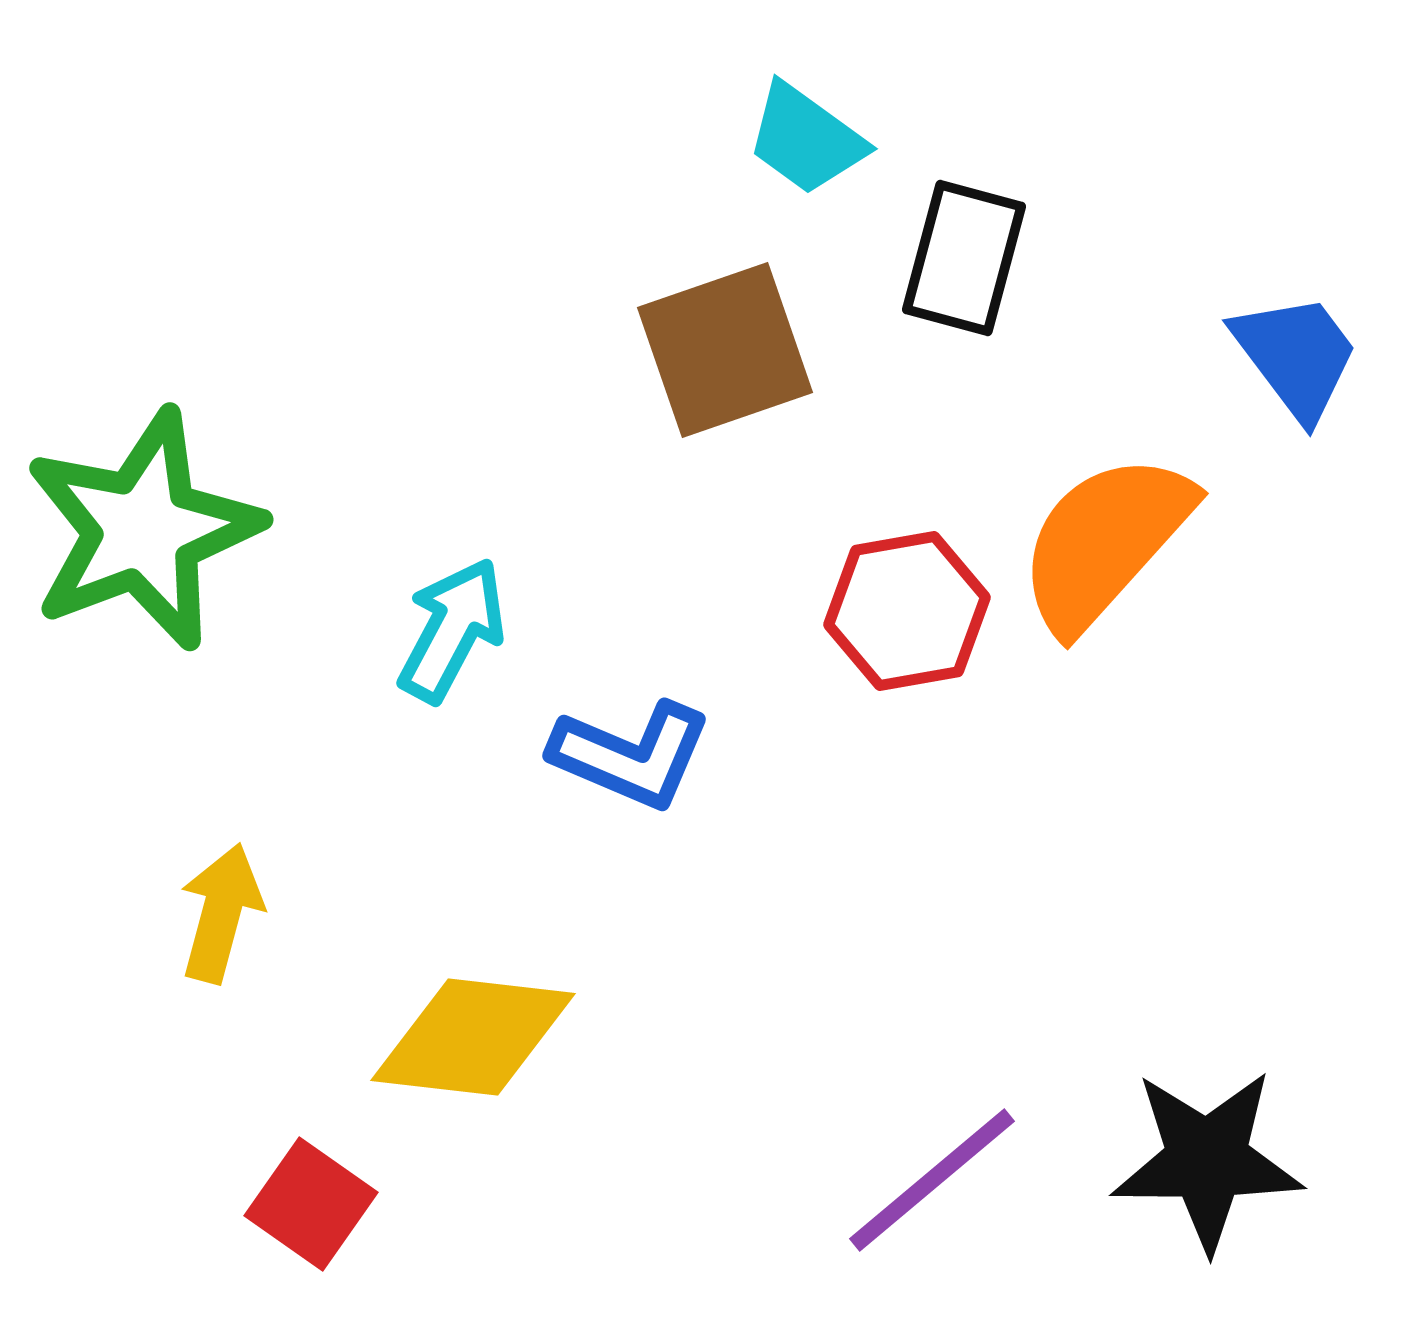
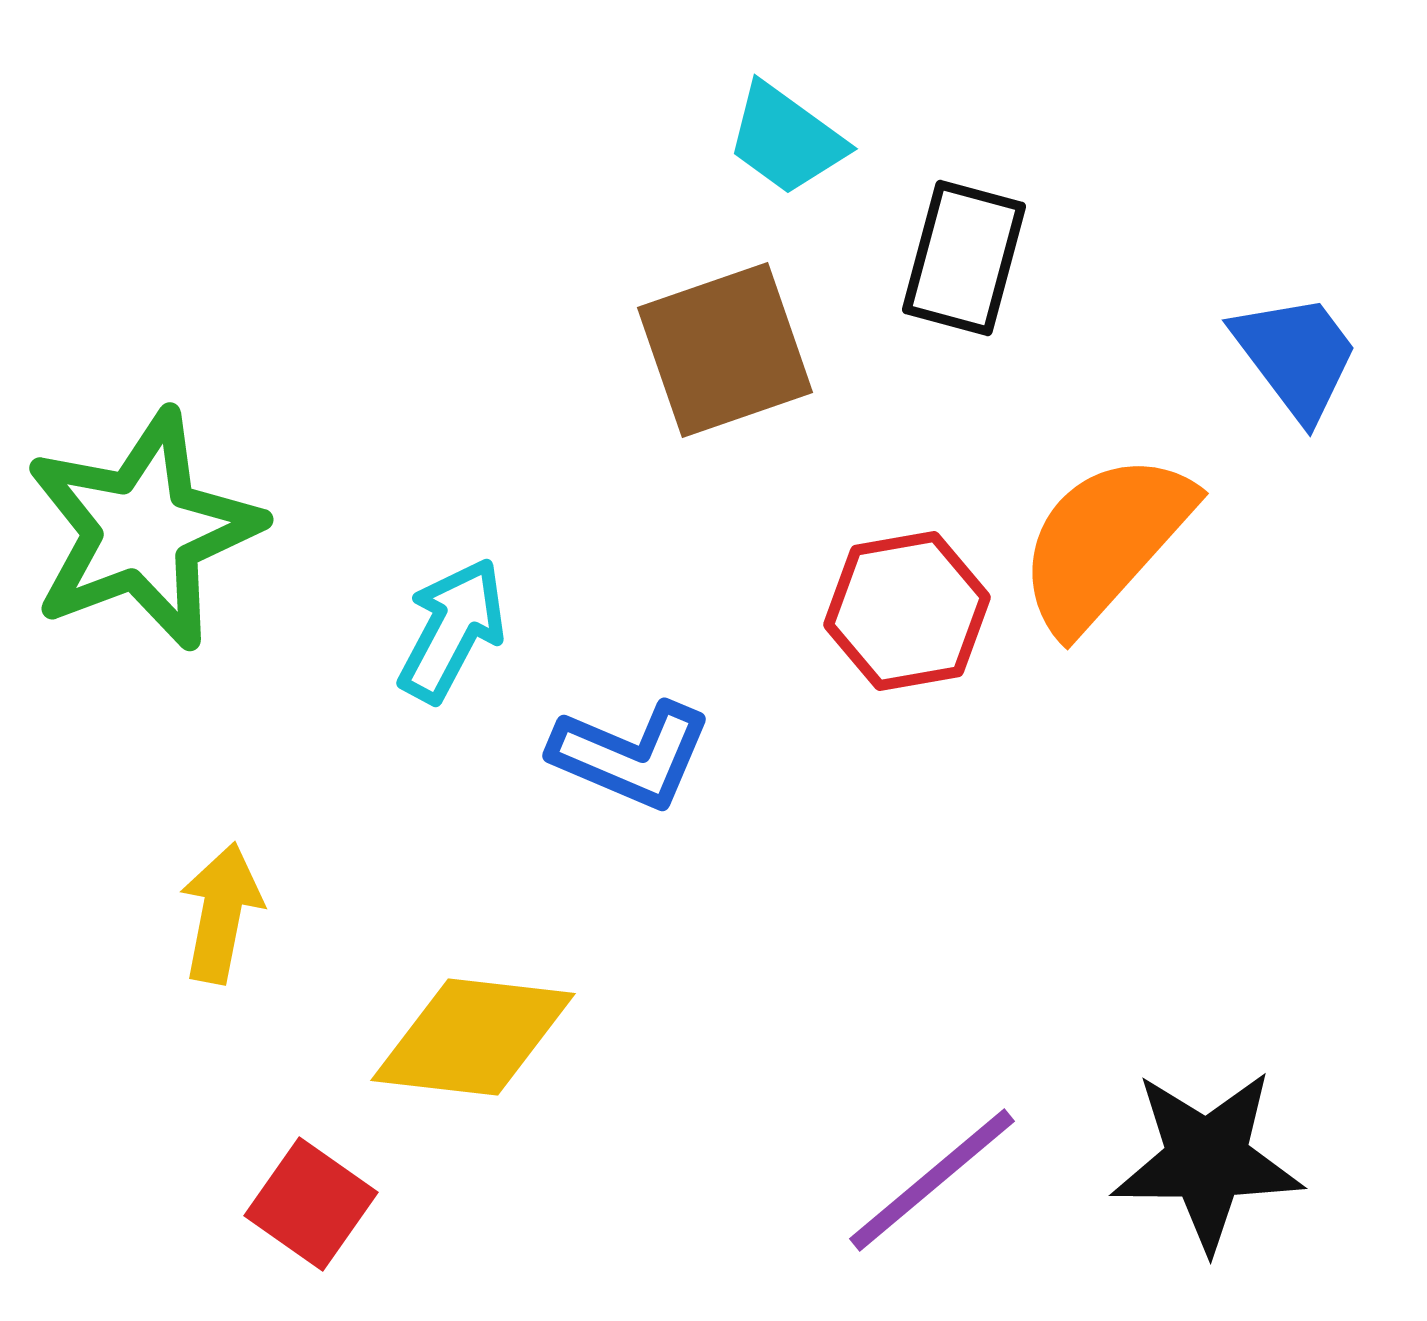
cyan trapezoid: moved 20 px left
yellow arrow: rotated 4 degrees counterclockwise
